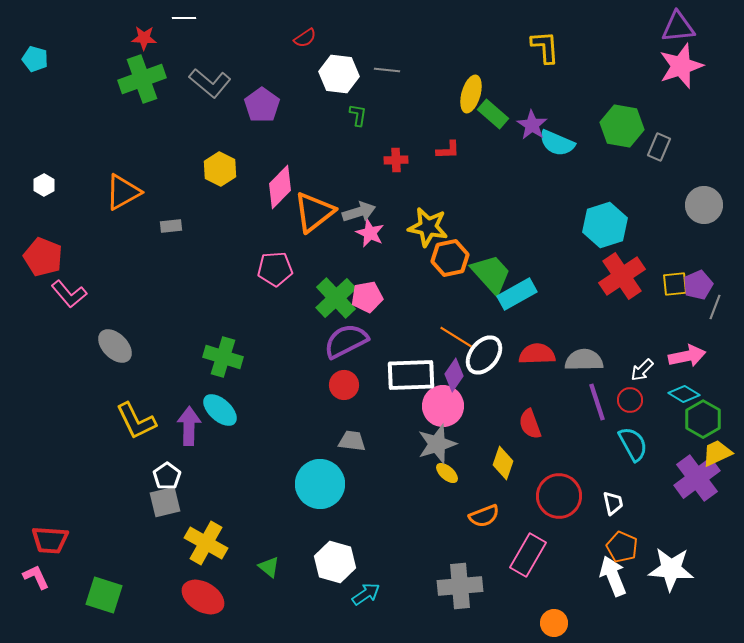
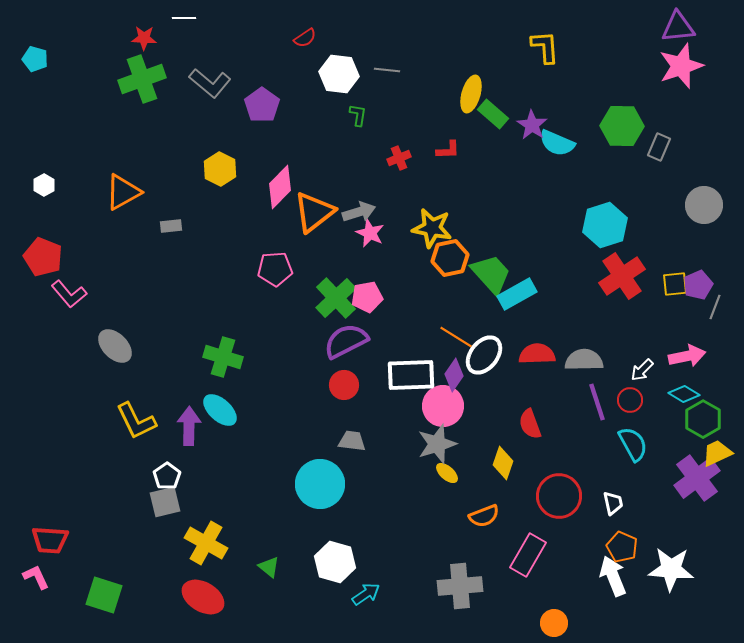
green hexagon at (622, 126): rotated 9 degrees counterclockwise
red cross at (396, 160): moved 3 px right, 2 px up; rotated 20 degrees counterclockwise
yellow star at (428, 227): moved 4 px right, 1 px down
